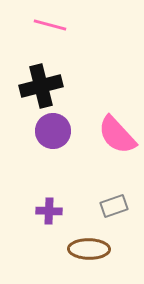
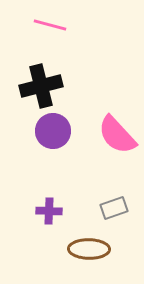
gray rectangle: moved 2 px down
